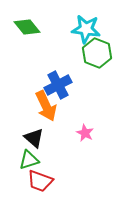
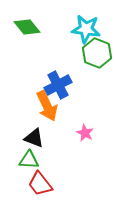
orange arrow: moved 1 px right
black triangle: rotated 20 degrees counterclockwise
green triangle: rotated 20 degrees clockwise
red trapezoid: moved 3 px down; rotated 32 degrees clockwise
